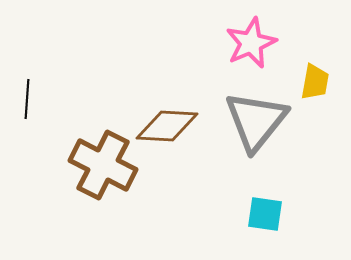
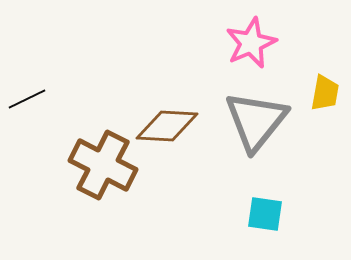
yellow trapezoid: moved 10 px right, 11 px down
black line: rotated 60 degrees clockwise
